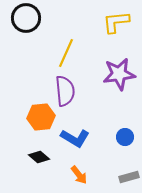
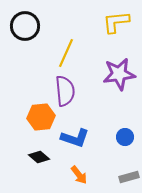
black circle: moved 1 px left, 8 px down
blue L-shape: rotated 12 degrees counterclockwise
